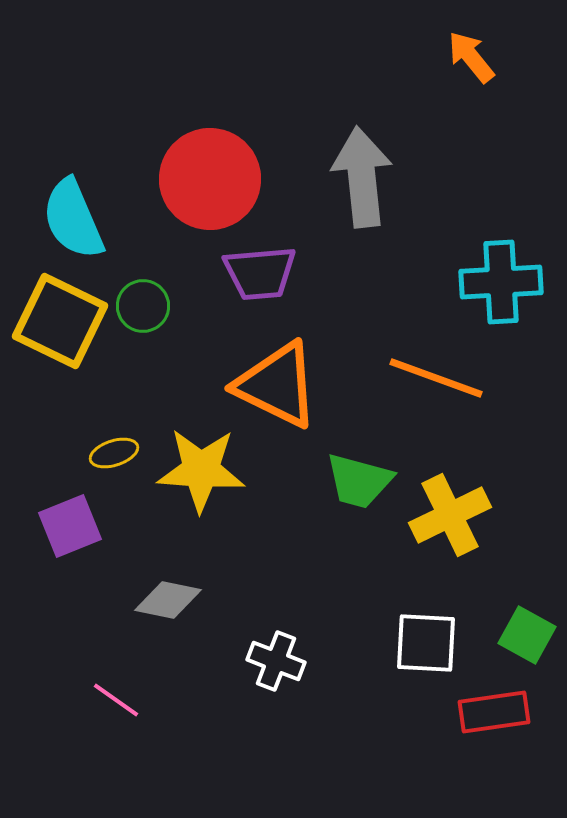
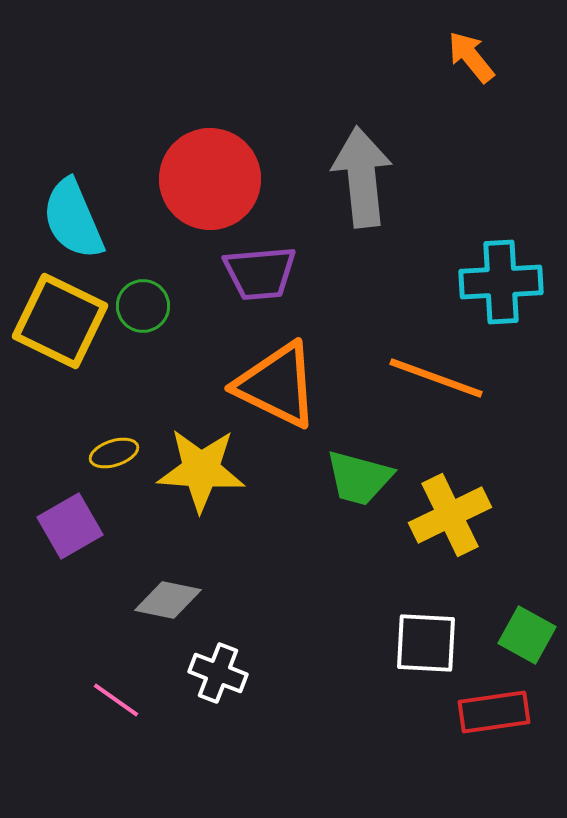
green trapezoid: moved 3 px up
purple square: rotated 8 degrees counterclockwise
white cross: moved 58 px left, 12 px down
